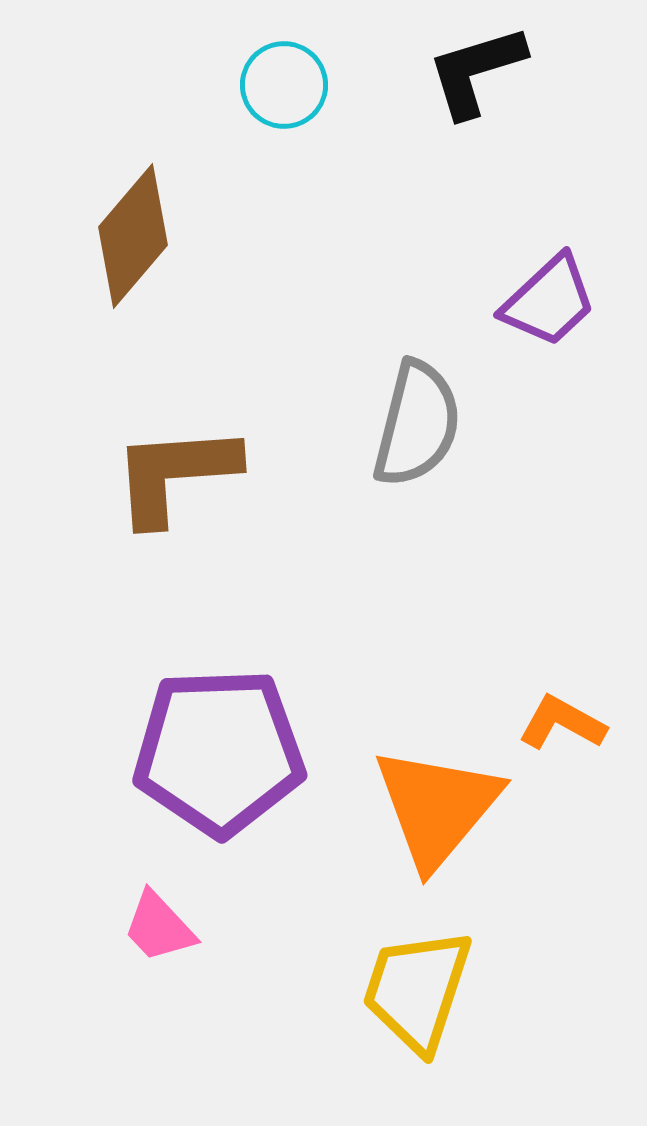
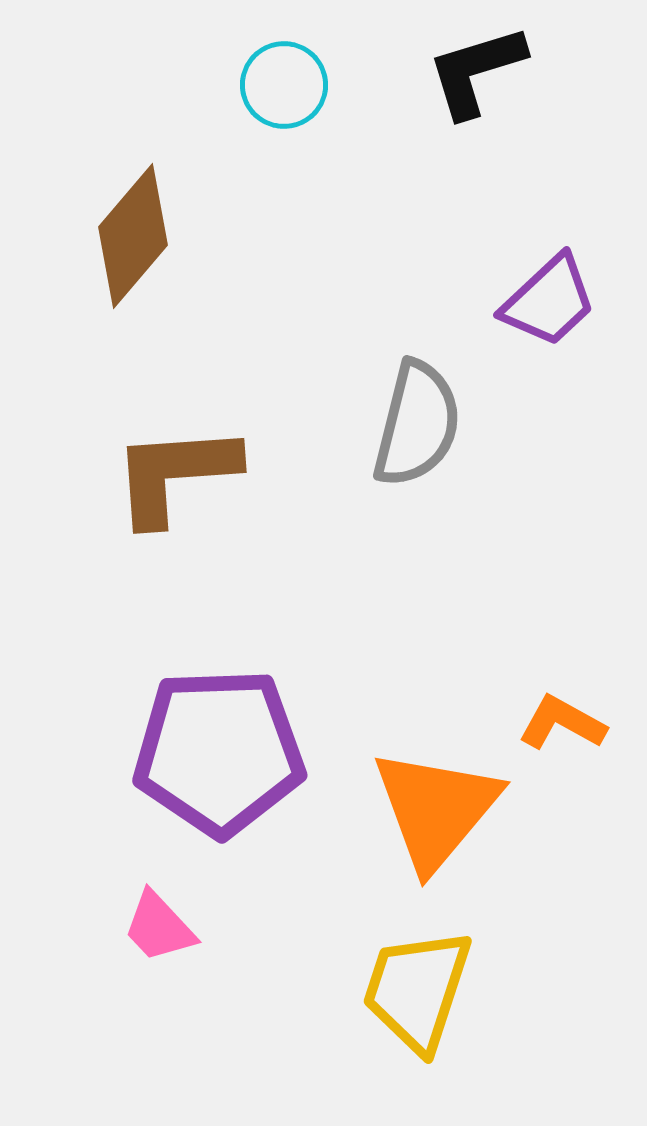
orange triangle: moved 1 px left, 2 px down
